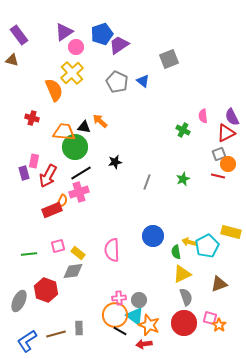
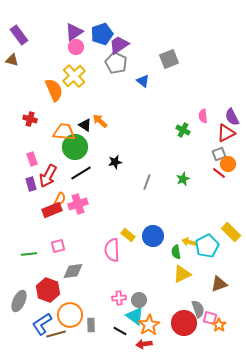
purple triangle at (64, 32): moved 10 px right
yellow cross at (72, 73): moved 2 px right, 3 px down
gray pentagon at (117, 82): moved 1 px left, 19 px up
red cross at (32, 118): moved 2 px left, 1 px down
black triangle at (84, 127): moved 1 px right, 2 px up; rotated 24 degrees clockwise
pink rectangle at (34, 161): moved 2 px left, 2 px up; rotated 32 degrees counterclockwise
purple rectangle at (24, 173): moved 7 px right, 11 px down
red line at (218, 176): moved 1 px right, 3 px up; rotated 24 degrees clockwise
pink cross at (79, 192): moved 1 px left, 12 px down
orange semicircle at (62, 201): moved 2 px left, 2 px up
yellow rectangle at (231, 232): rotated 30 degrees clockwise
yellow rectangle at (78, 253): moved 50 px right, 18 px up
red hexagon at (46, 290): moved 2 px right
gray semicircle at (186, 297): moved 12 px right, 12 px down
orange circle at (115, 315): moved 45 px left
orange star at (149, 325): rotated 20 degrees clockwise
gray rectangle at (79, 328): moved 12 px right, 3 px up
blue L-shape at (27, 341): moved 15 px right, 17 px up
